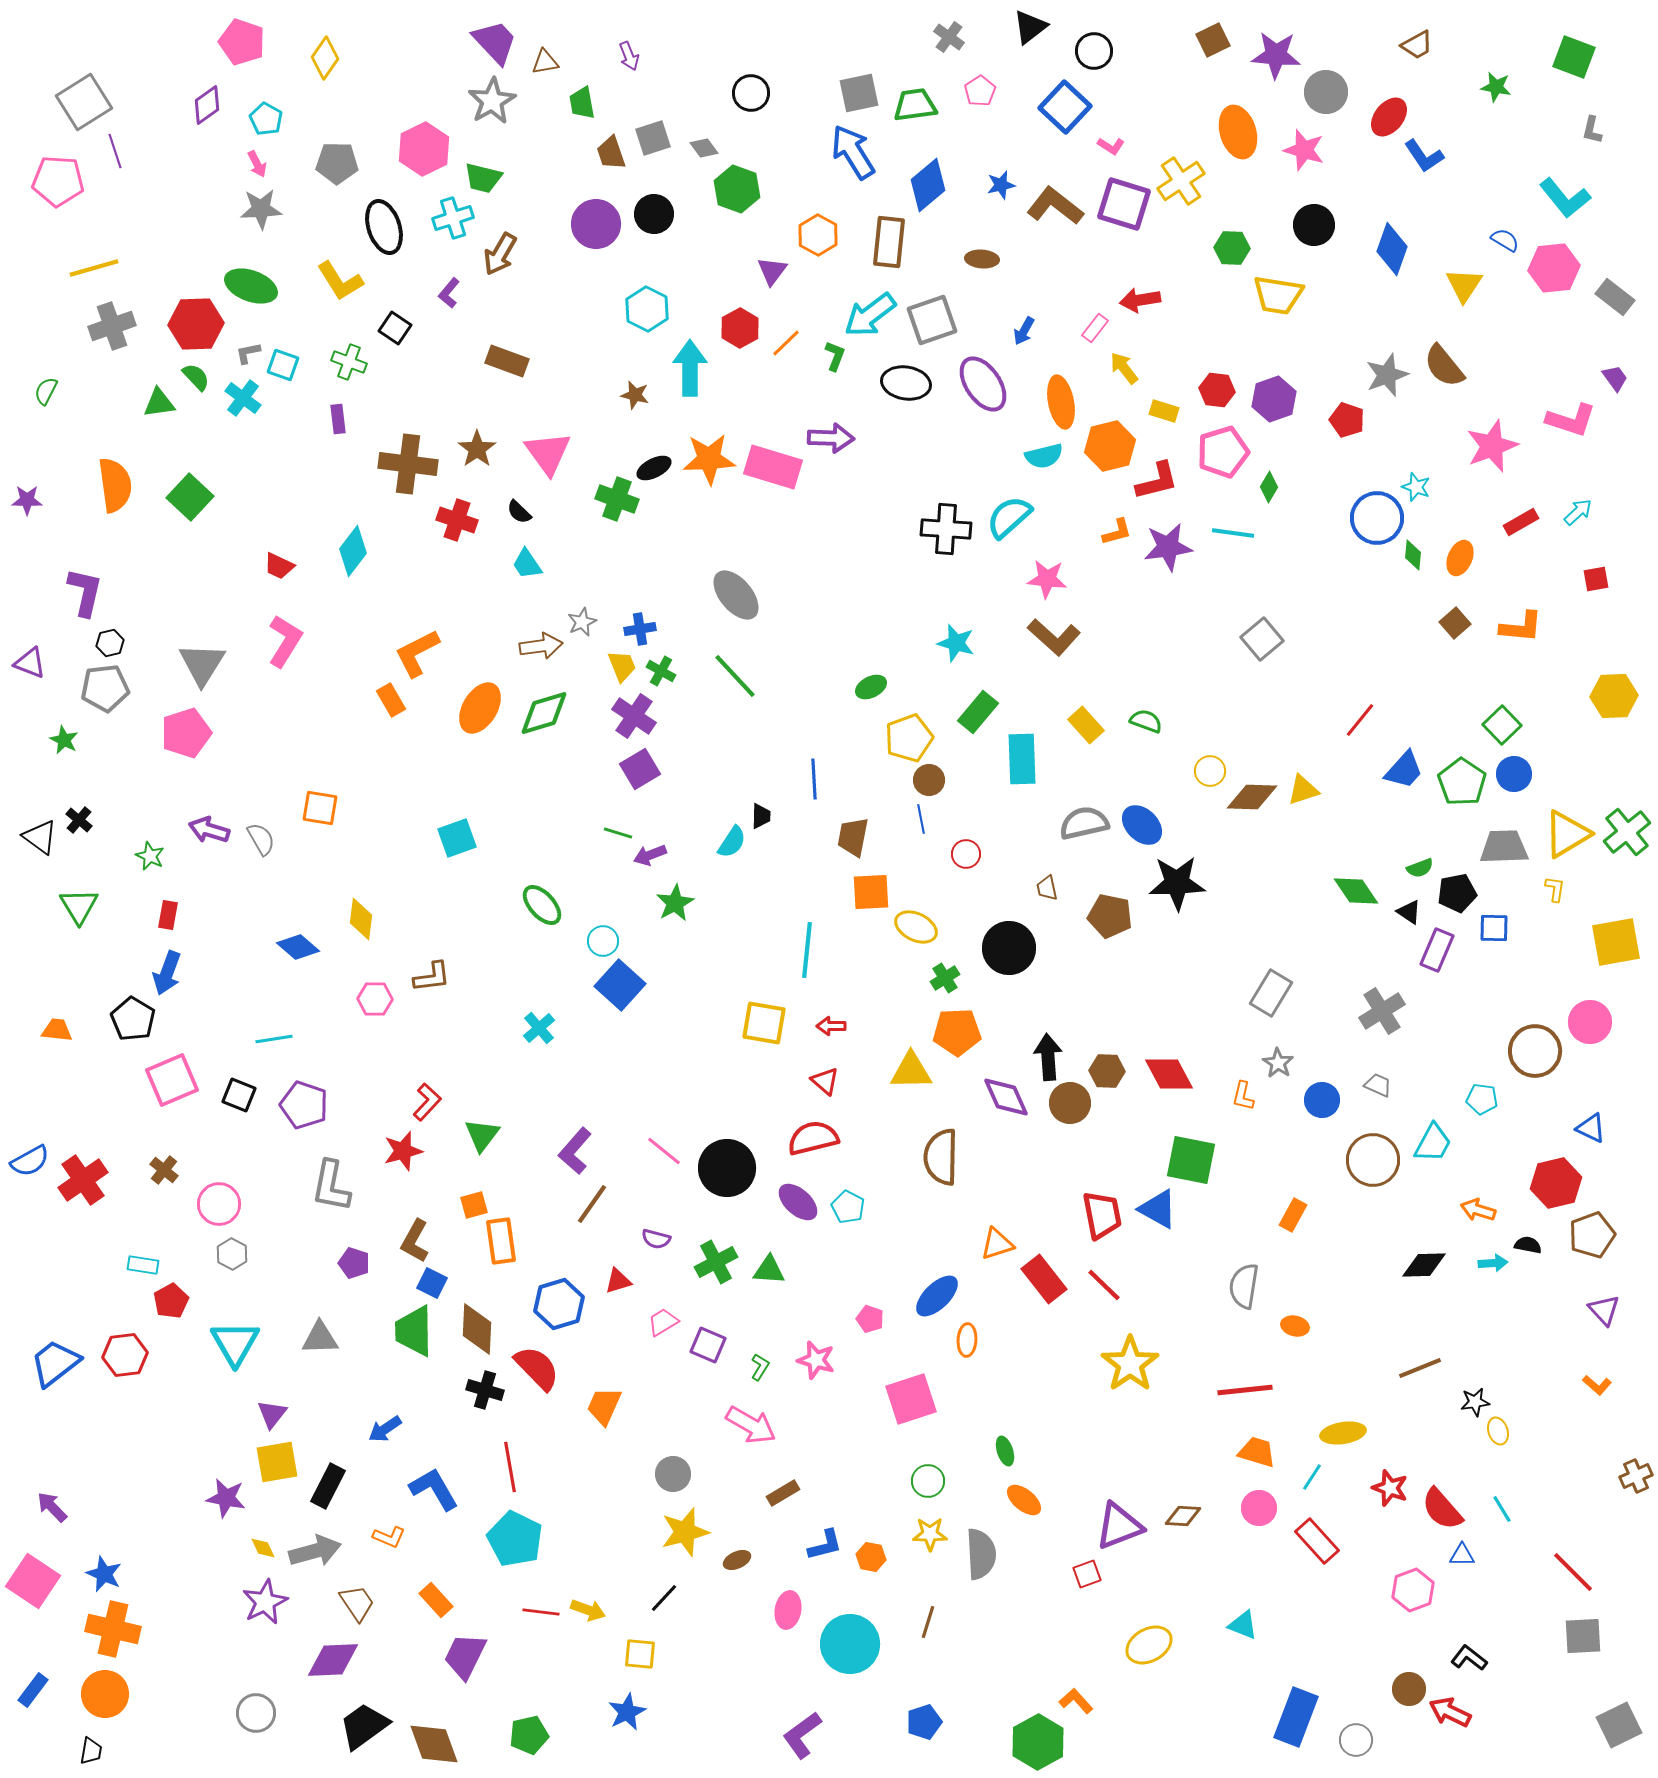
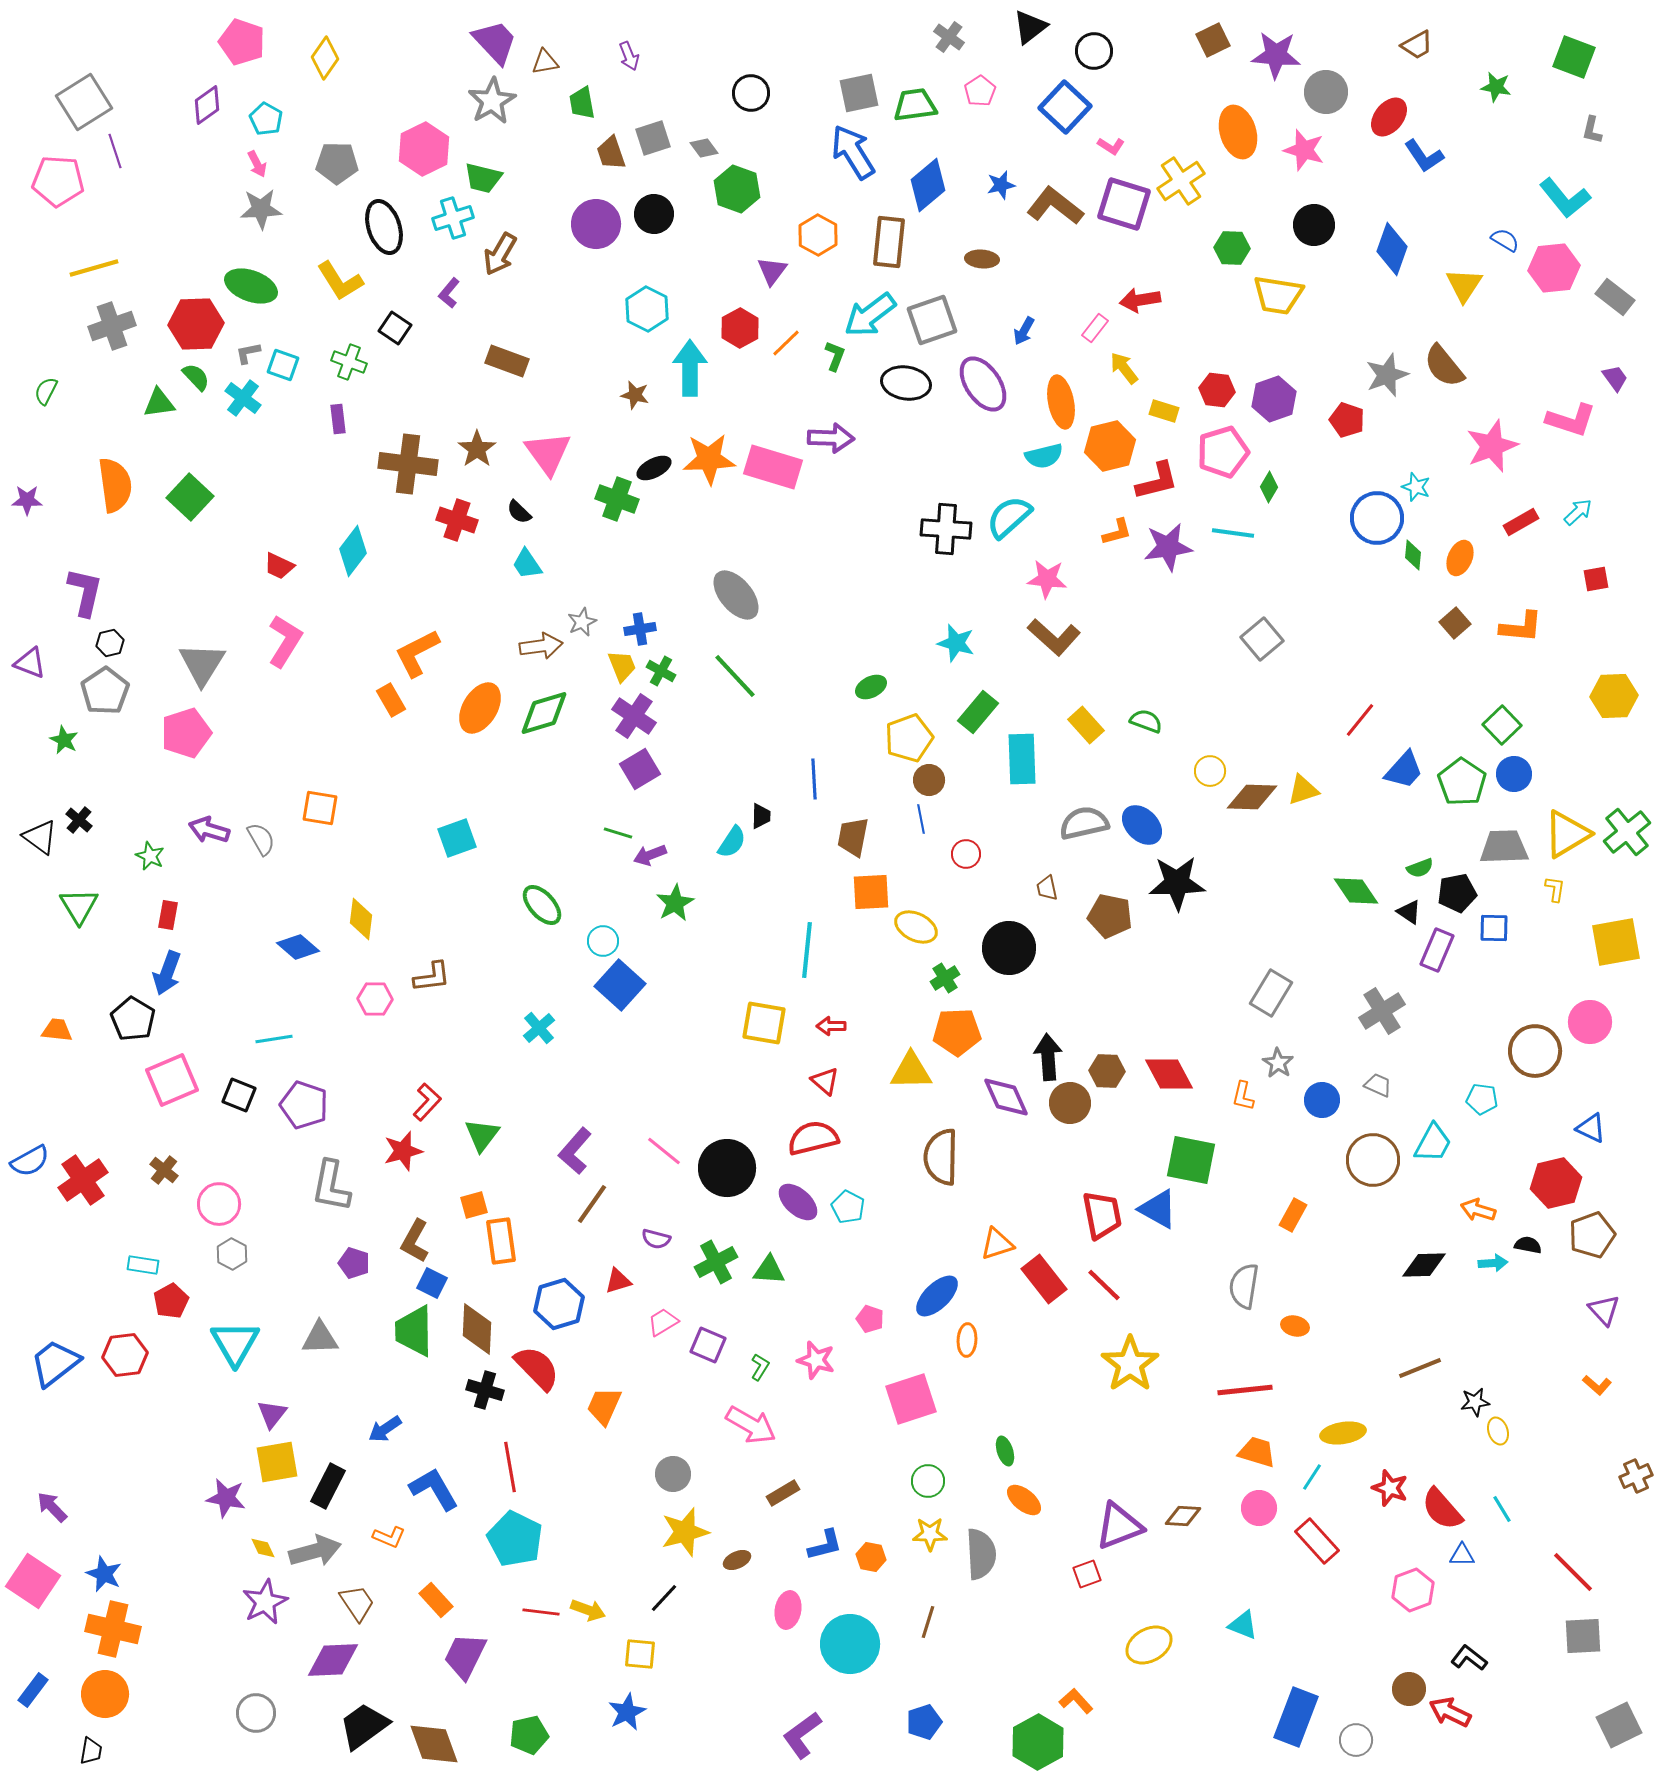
gray pentagon at (105, 688): moved 3 px down; rotated 27 degrees counterclockwise
